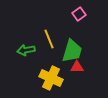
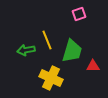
pink square: rotated 16 degrees clockwise
yellow line: moved 2 px left, 1 px down
red triangle: moved 16 px right, 1 px up
